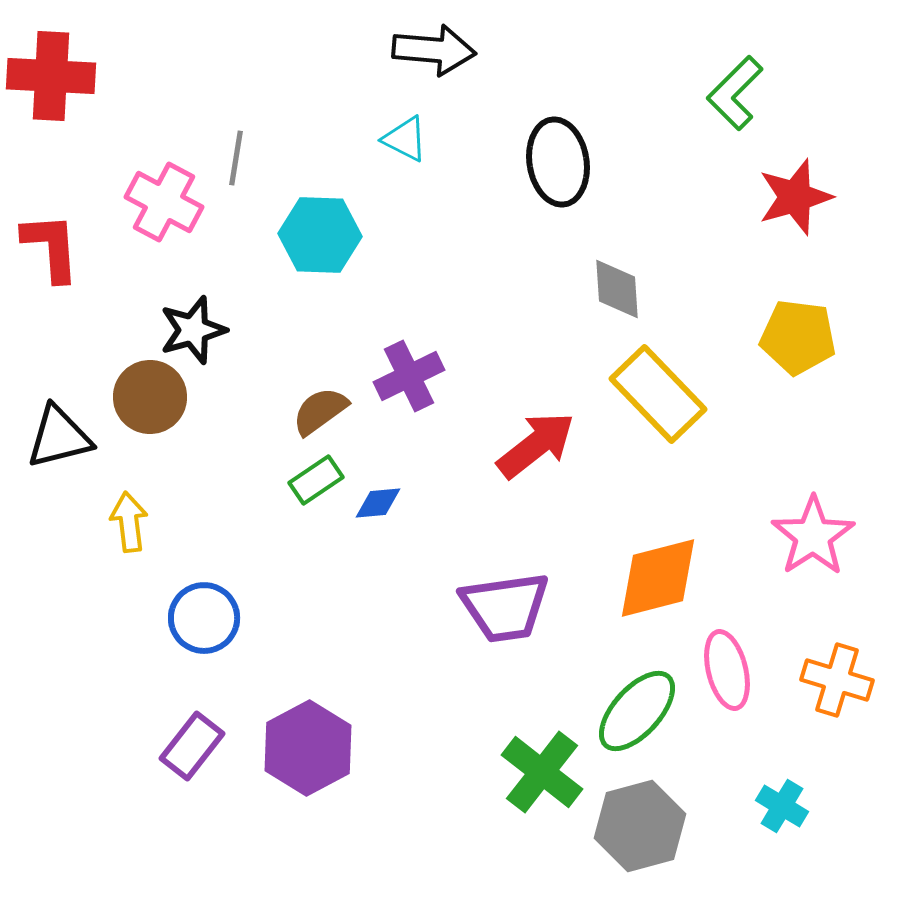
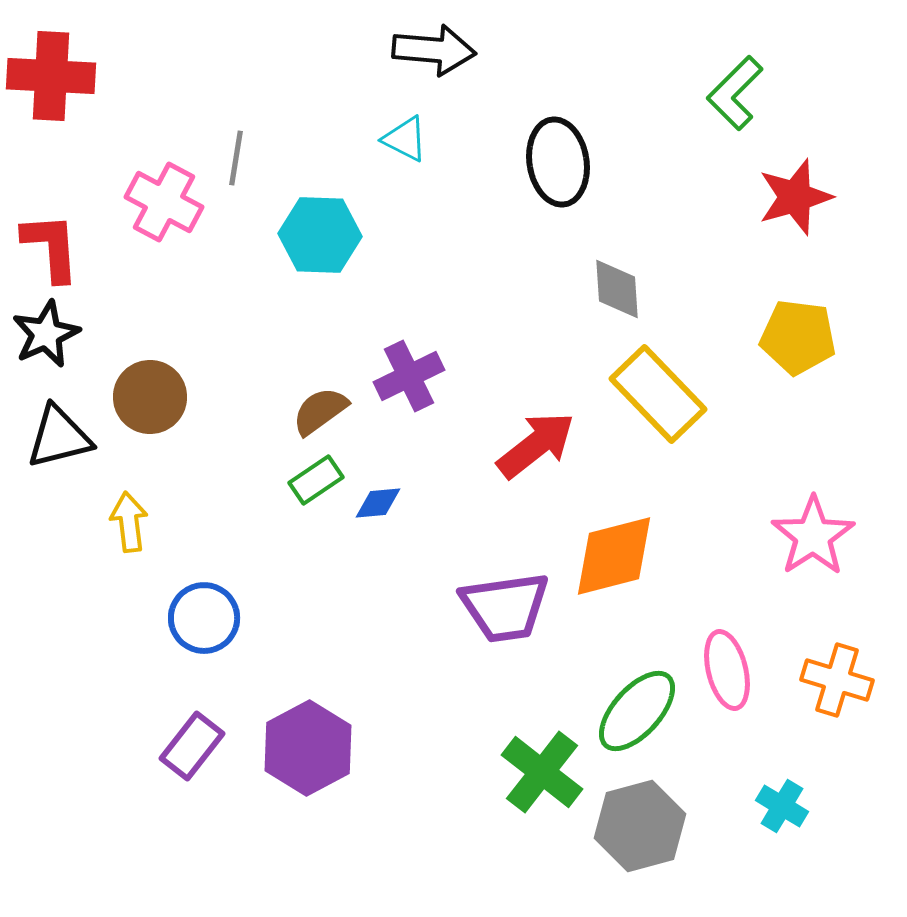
black star: moved 147 px left, 4 px down; rotated 8 degrees counterclockwise
orange diamond: moved 44 px left, 22 px up
